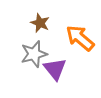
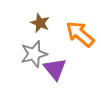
orange arrow: moved 4 px up
